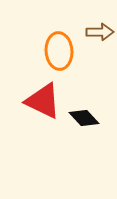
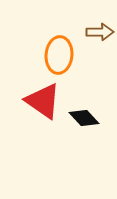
orange ellipse: moved 4 px down; rotated 9 degrees clockwise
red triangle: rotated 9 degrees clockwise
